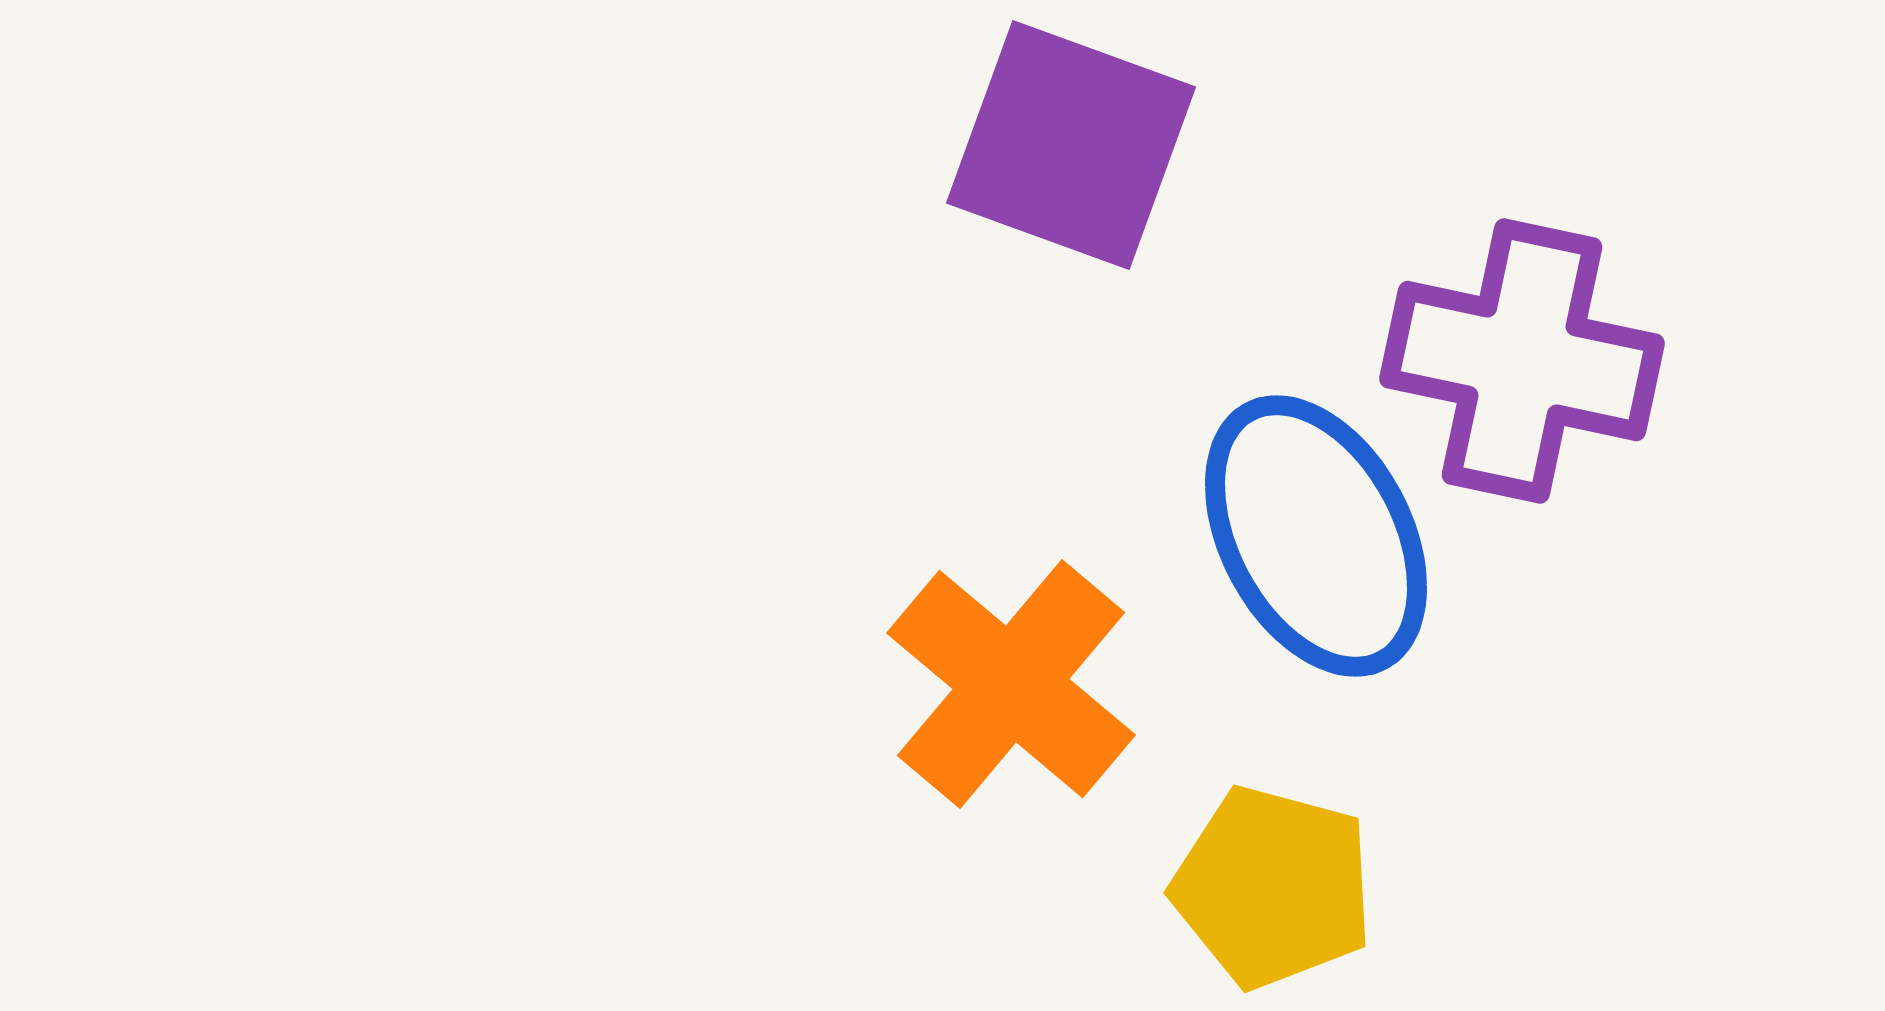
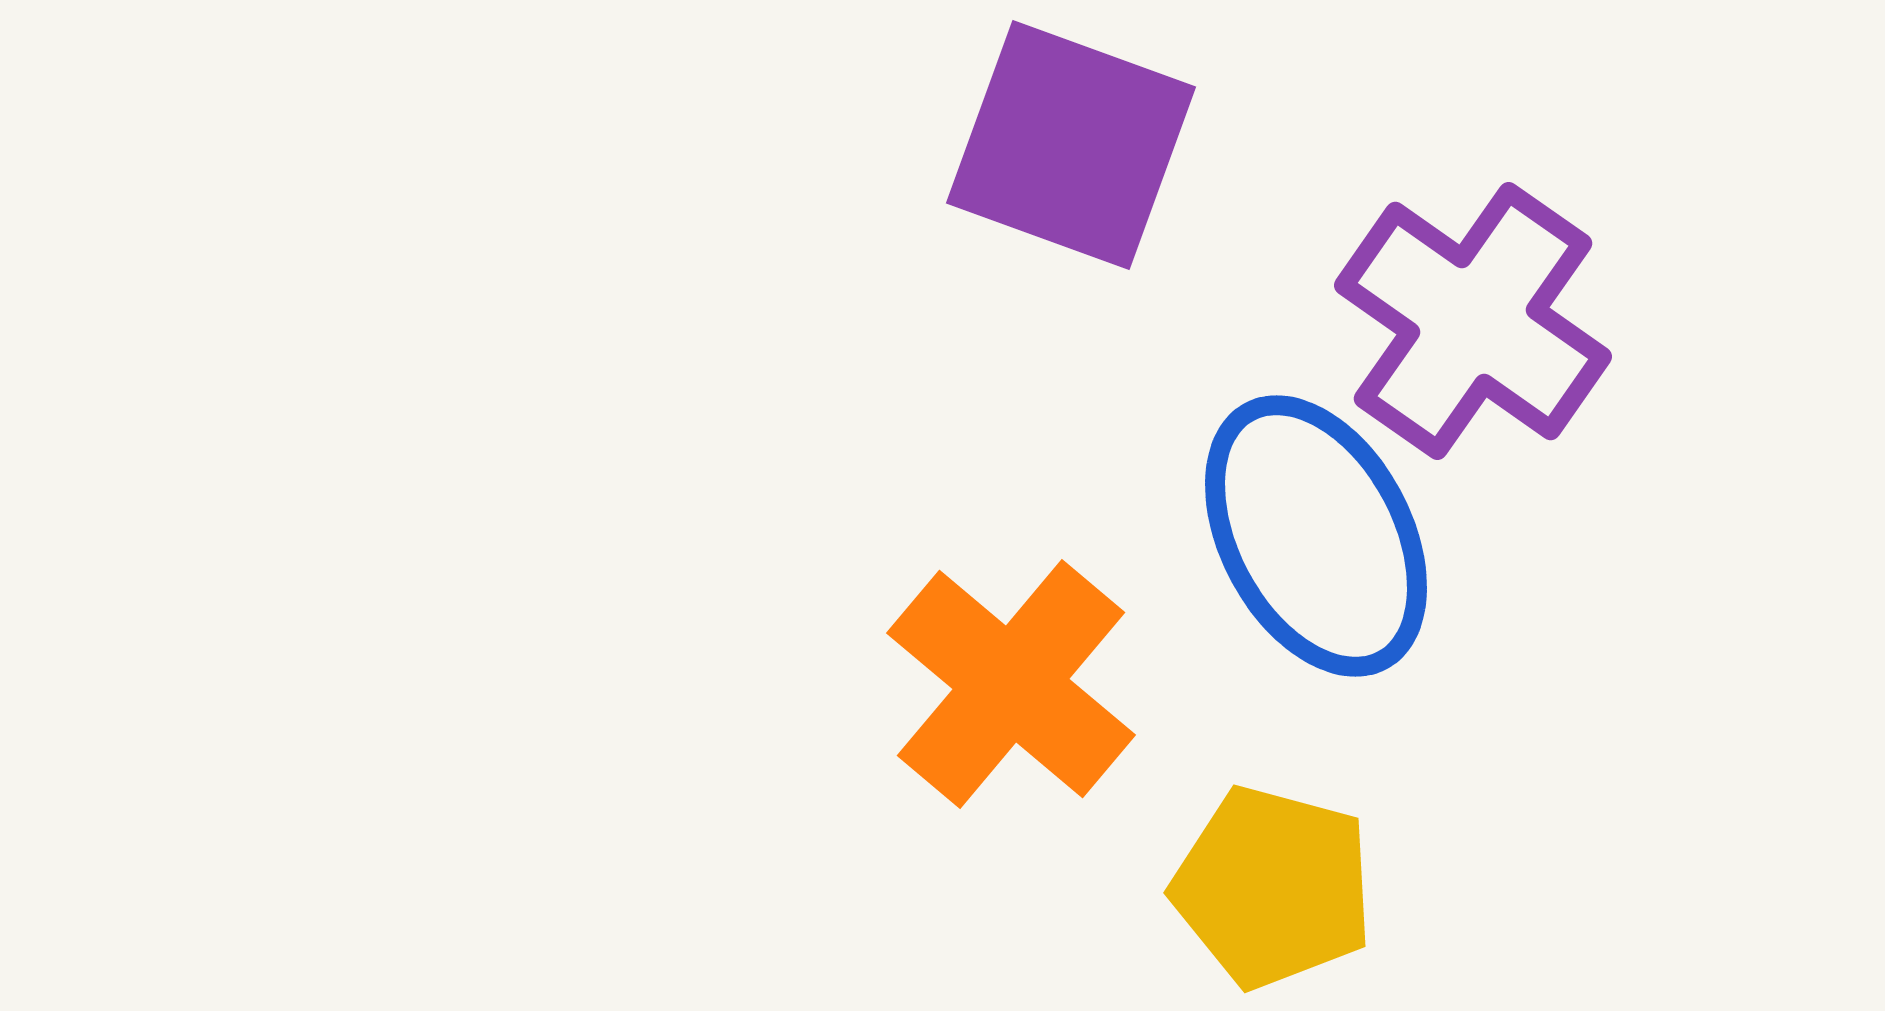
purple cross: moved 49 px left, 40 px up; rotated 23 degrees clockwise
